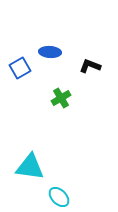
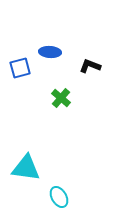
blue square: rotated 15 degrees clockwise
green cross: rotated 18 degrees counterclockwise
cyan triangle: moved 4 px left, 1 px down
cyan ellipse: rotated 15 degrees clockwise
